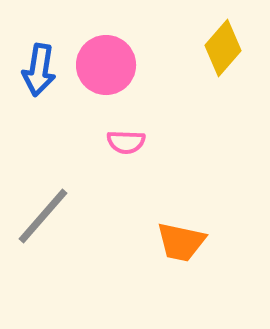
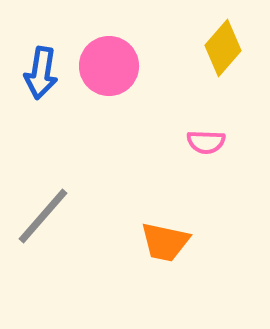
pink circle: moved 3 px right, 1 px down
blue arrow: moved 2 px right, 3 px down
pink semicircle: moved 80 px right
orange trapezoid: moved 16 px left
